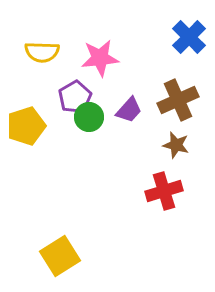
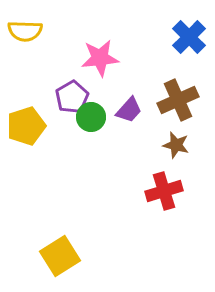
yellow semicircle: moved 17 px left, 21 px up
purple pentagon: moved 3 px left
green circle: moved 2 px right
